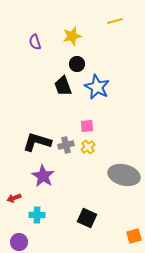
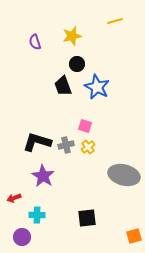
pink square: moved 2 px left; rotated 24 degrees clockwise
black square: rotated 30 degrees counterclockwise
purple circle: moved 3 px right, 5 px up
